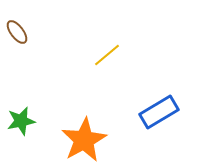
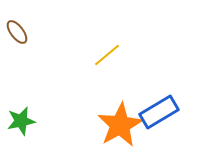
orange star: moved 36 px right, 15 px up
